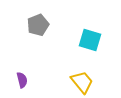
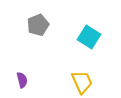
cyan square: moved 1 px left, 3 px up; rotated 15 degrees clockwise
yellow trapezoid: rotated 15 degrees clockwise
